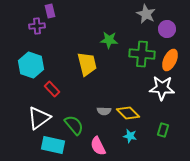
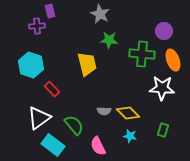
gray star: moved 46 px left
purple circle: moved 3 px left, 2 px down
orange ellipse: moved 3 px right; rotated 45 degrees counterclockwise
cyan rectangle: rotated 25 degrees clockwise
